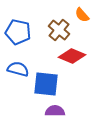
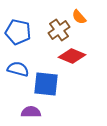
orange semicircle: moved 3 px left, 2 px down
brown cross: rotated 15 degrees clockwise
purple semicircle: moved 24 px left, 1 px down
